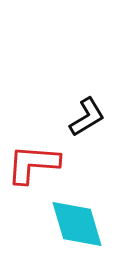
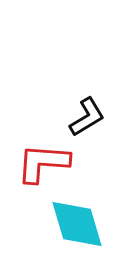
red L-shape: moved 10 px right, 1 px up
